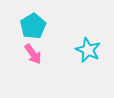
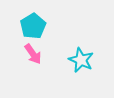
cyan star: moved 7 px left, 10 px down
